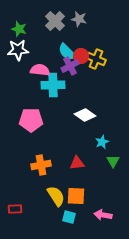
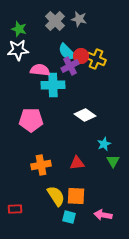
cyan star: moved 2 px right, 2 px down
